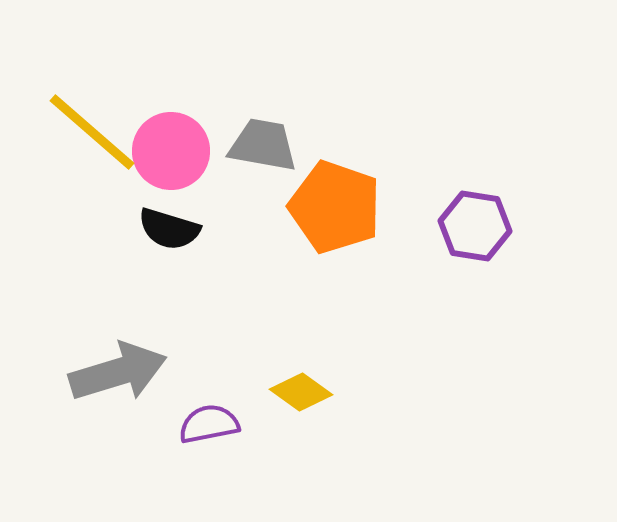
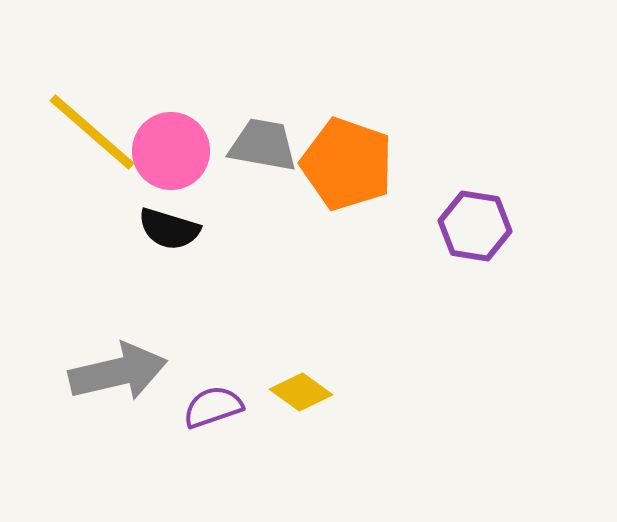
orange pentagon: moved 12 px right, 43 px up
gray arrow: rotated 4 degrees clockwise
purple semicircle: moved 4 px right, 17 px up; rotated 8 degrees counterclockwise
